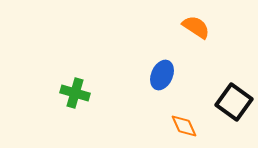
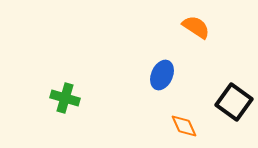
green cross: moved 10 px left, 5 px down
